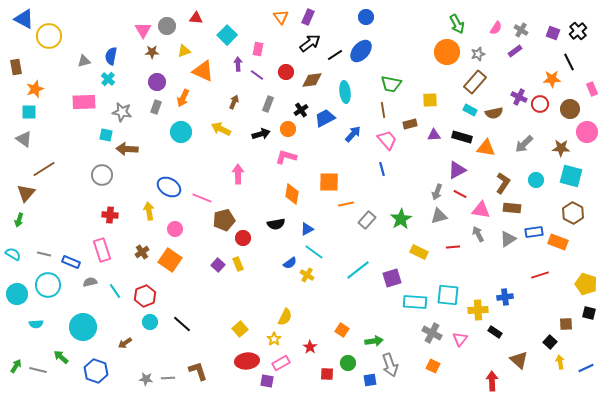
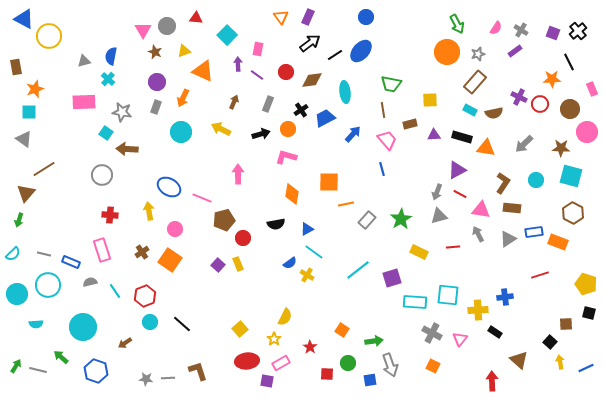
brown star at (152, 52): moved 3 px right; rotated 24 degrees clockwise
cyan square at (106, 135): moved 2 px up; rotated 24 degrees clockwise
cyan semicircle at (13, 254): rotated 105 degrees clockwise
